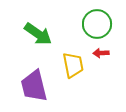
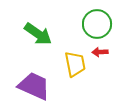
red arrow: moved 1 px left, 1 px up
yellow trapezoid: moved 2 px right, 1 px up
purple trapezoid: rotated 128 degrees clockwise
